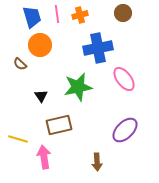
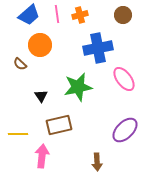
brown circle: moved 2 px down
blue trapezoid: moved 3 px left, 2 px up; rotated 65 degrees clockwise
yellow line: moved 5 px up; rotated 18 degrees counterclockwise
pink arrow: moved 2 px left, 1 px up; rotated 15 degrees clockwise
